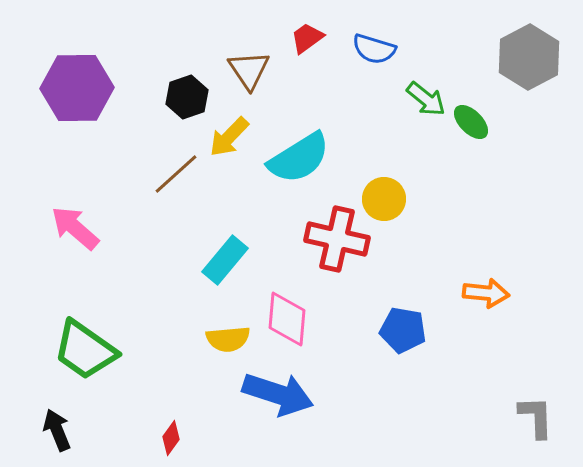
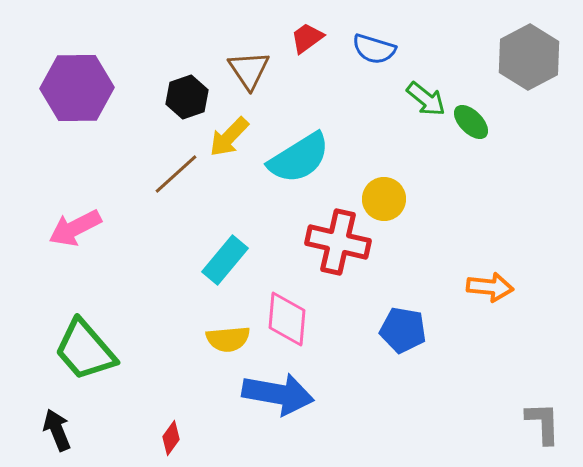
pink arrow: rotated 68 degrees counterclockwise
red cross: moved 1 px right, 3 px down
orange arrow: moved 4 px right, 6 px up
green trapezoid: rotated 14 degrees clockwise
blue arrow: rotated 8 degrees counterclockwise
gray L-shape: moved 7 px right, 6 px down
